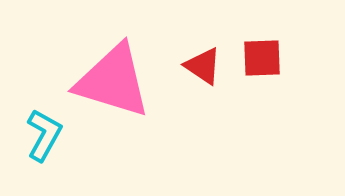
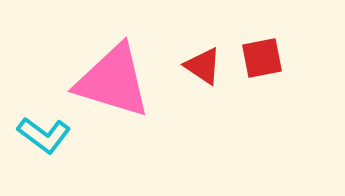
red square: rotated 9 degrees counterclockwise
cyan L-shape: rotated 98 degrees clockwise
